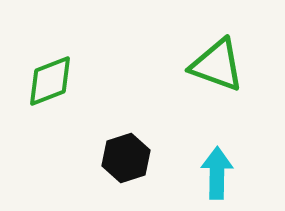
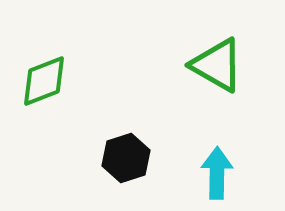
green triangle: rotated 10 degrees clockwise
green diamond: moved 6 px left
